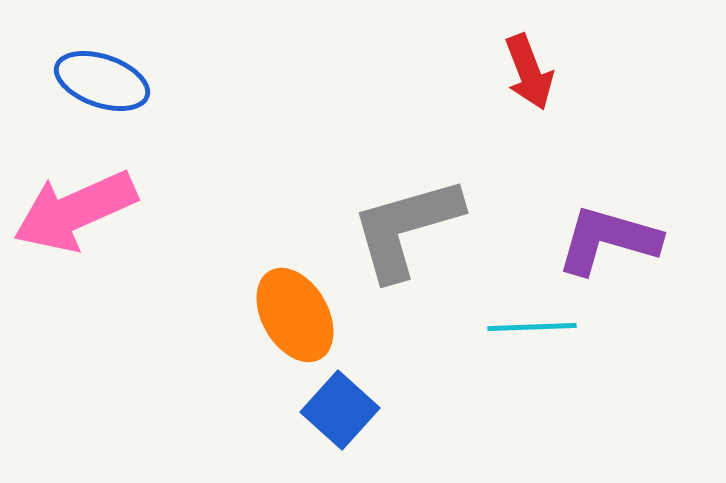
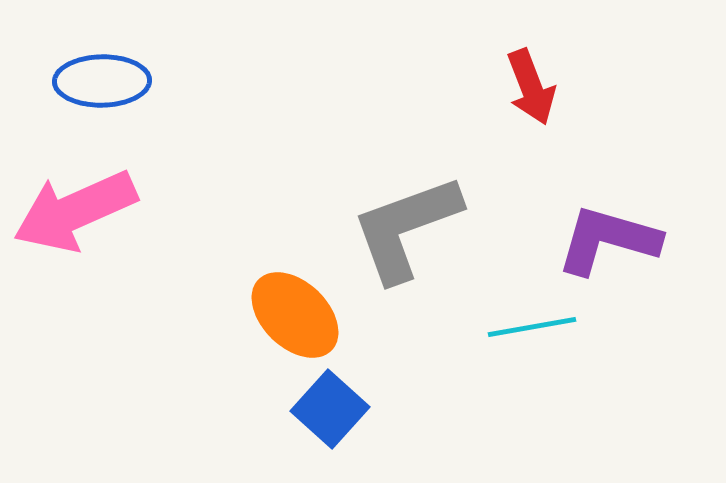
red arrow: moved 2 px right, 15 px down
blue ellipse: rotated 20 degrees counterclockwise
gray L-shape: rotated 4 degrees counterclockwise
orange ellipse: rotated 16 degrees counterclockwise
cyan line: rotated 8 degrees counterclockwise
blue square: moved 10 px left, 1 px up
